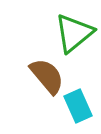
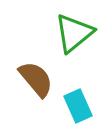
brown semicircle: moved 11 px left, 3 px down
